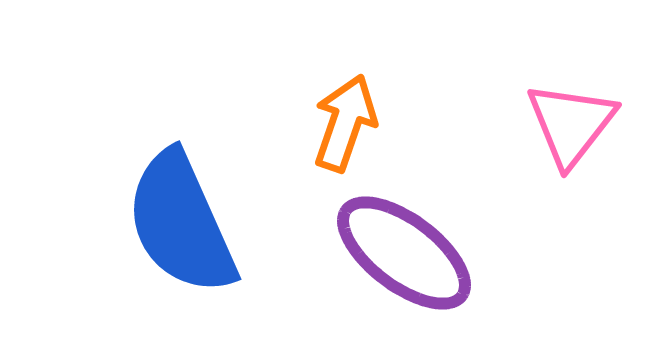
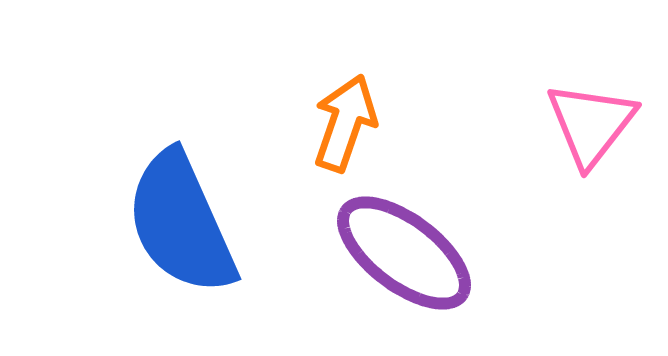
pink triangle: moved 20 px right
